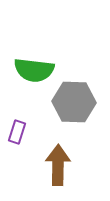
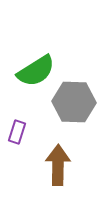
green semicircle: moved 2 px right, 1 px down; rotated 39 degrees counterclockwise
